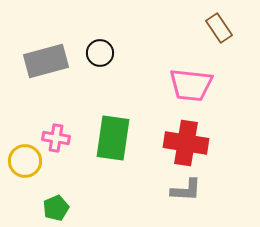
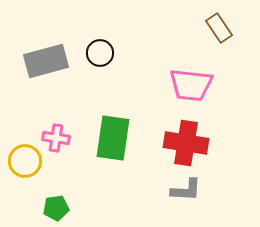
green pentagon: rotated 15 degrees clockwise
